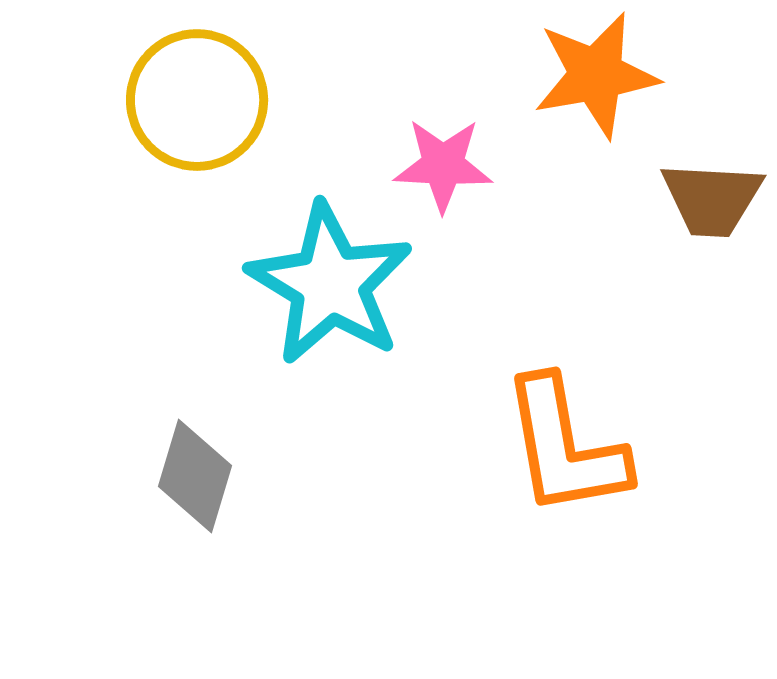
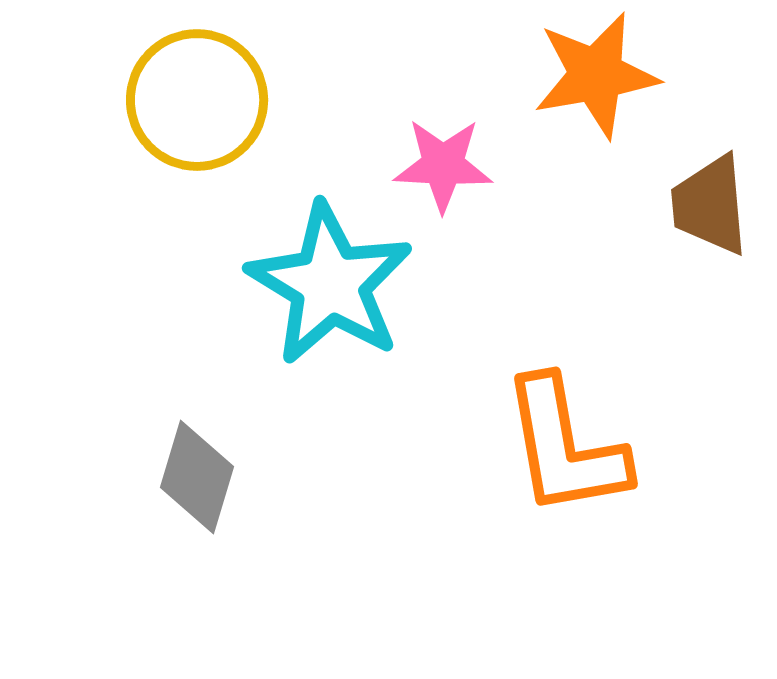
brown trapezoid: moved 2 px left, 6 px down; rotated 82 degrees clockwise
gray diamond: moved 2 px right, 1 px down
